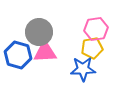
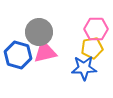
pink hexagon: rotated 10 degrees clockwise
pink triangle: rotated 10 degrees counterclockwise
blue star: moved 1 px right, 1 px up
